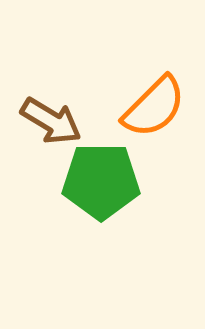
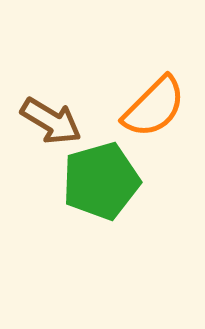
green pentagon: rotated 16 degrees counterclockwise
